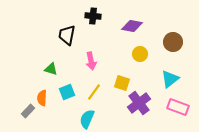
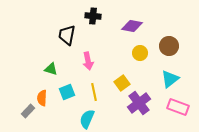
brown circle: moved 4 px left, 4 px down
yellow circle: moved 1 px up
pink arrow: moved 3 px left
yellow square: rotated 35 degrees clockwise
yellow line: rotated 48 degrees counterclockwise
